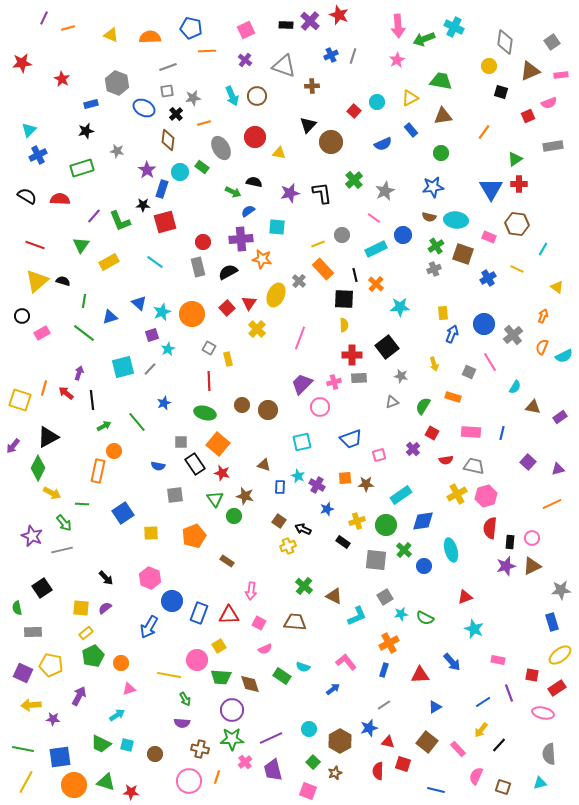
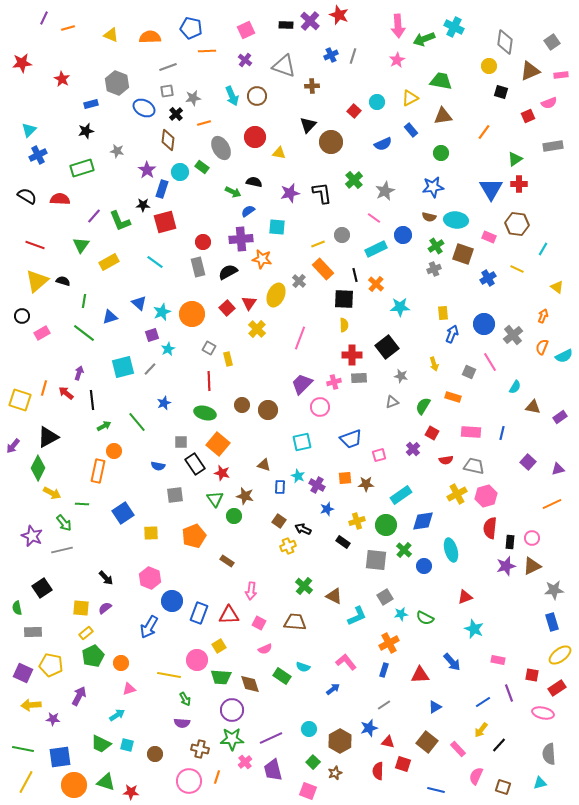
gray star at (561, 590): moved 7 px left
